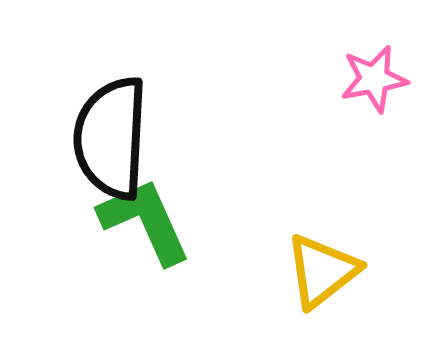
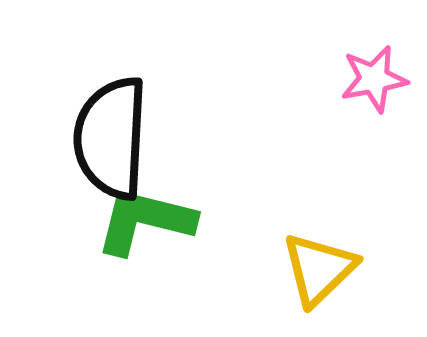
green L-shape: rotated 52 degrees counterclockwise
yellow triangle: moved 3 px left, 2 px up; rotated 6 degrees counterclockwise
